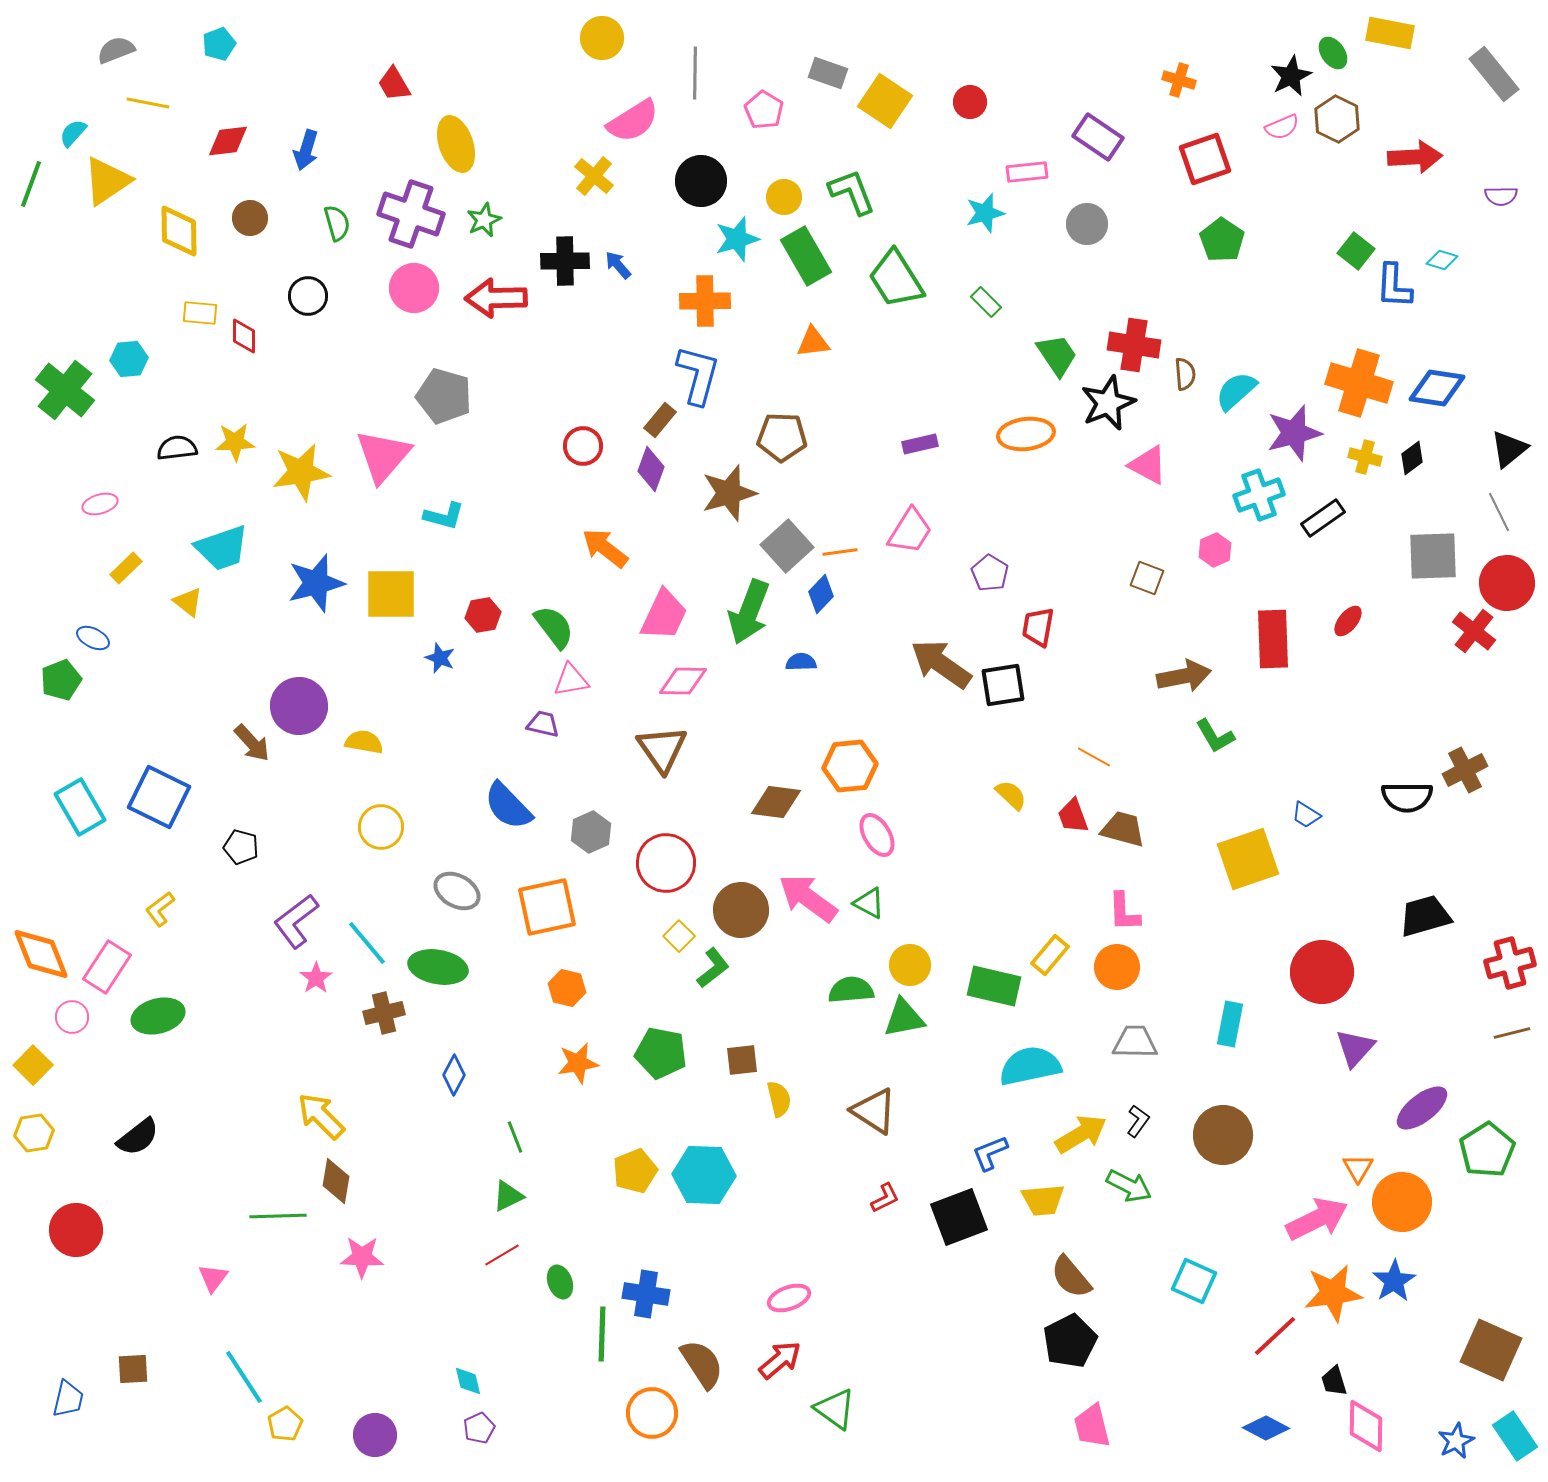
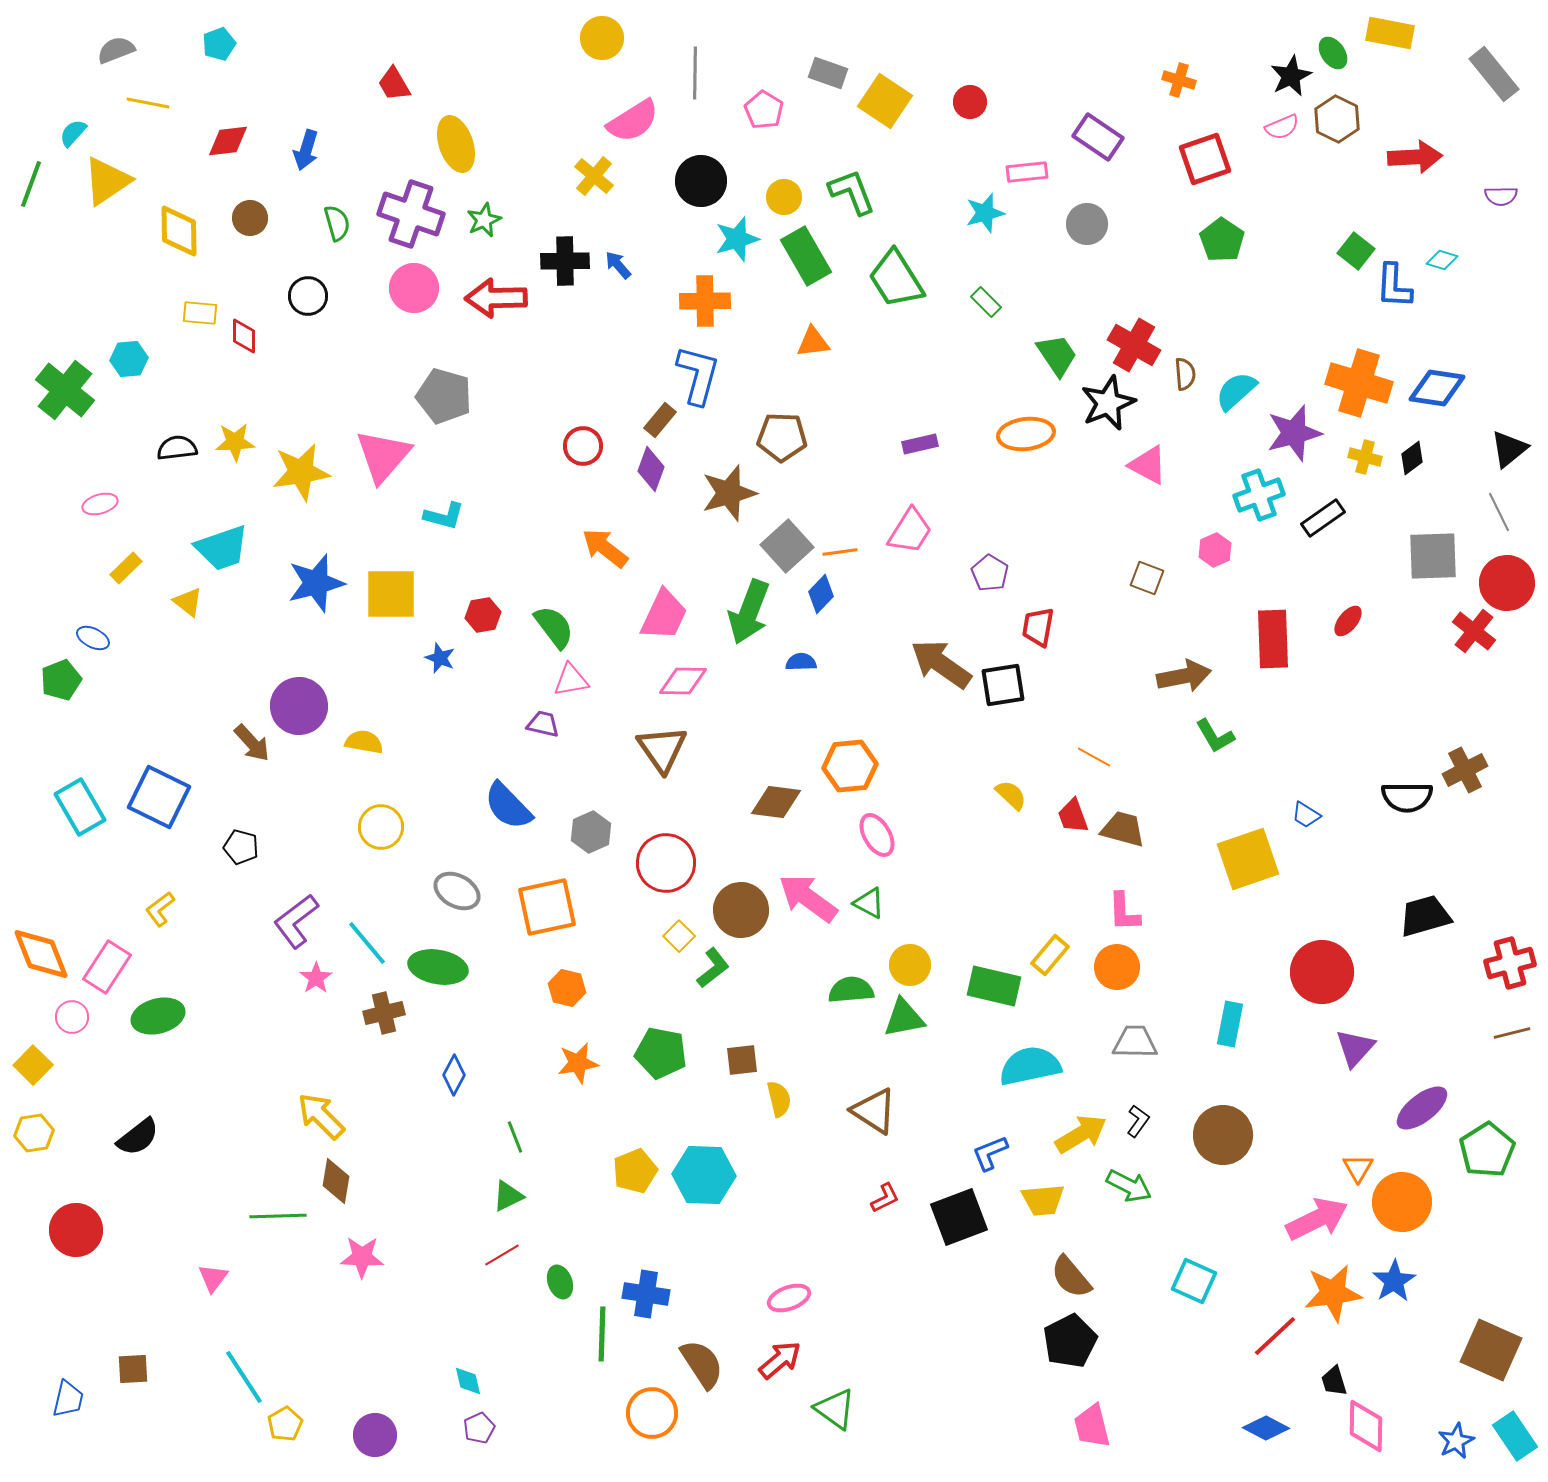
red cross at (1134, 345): rotated 21 degrees clockwise
